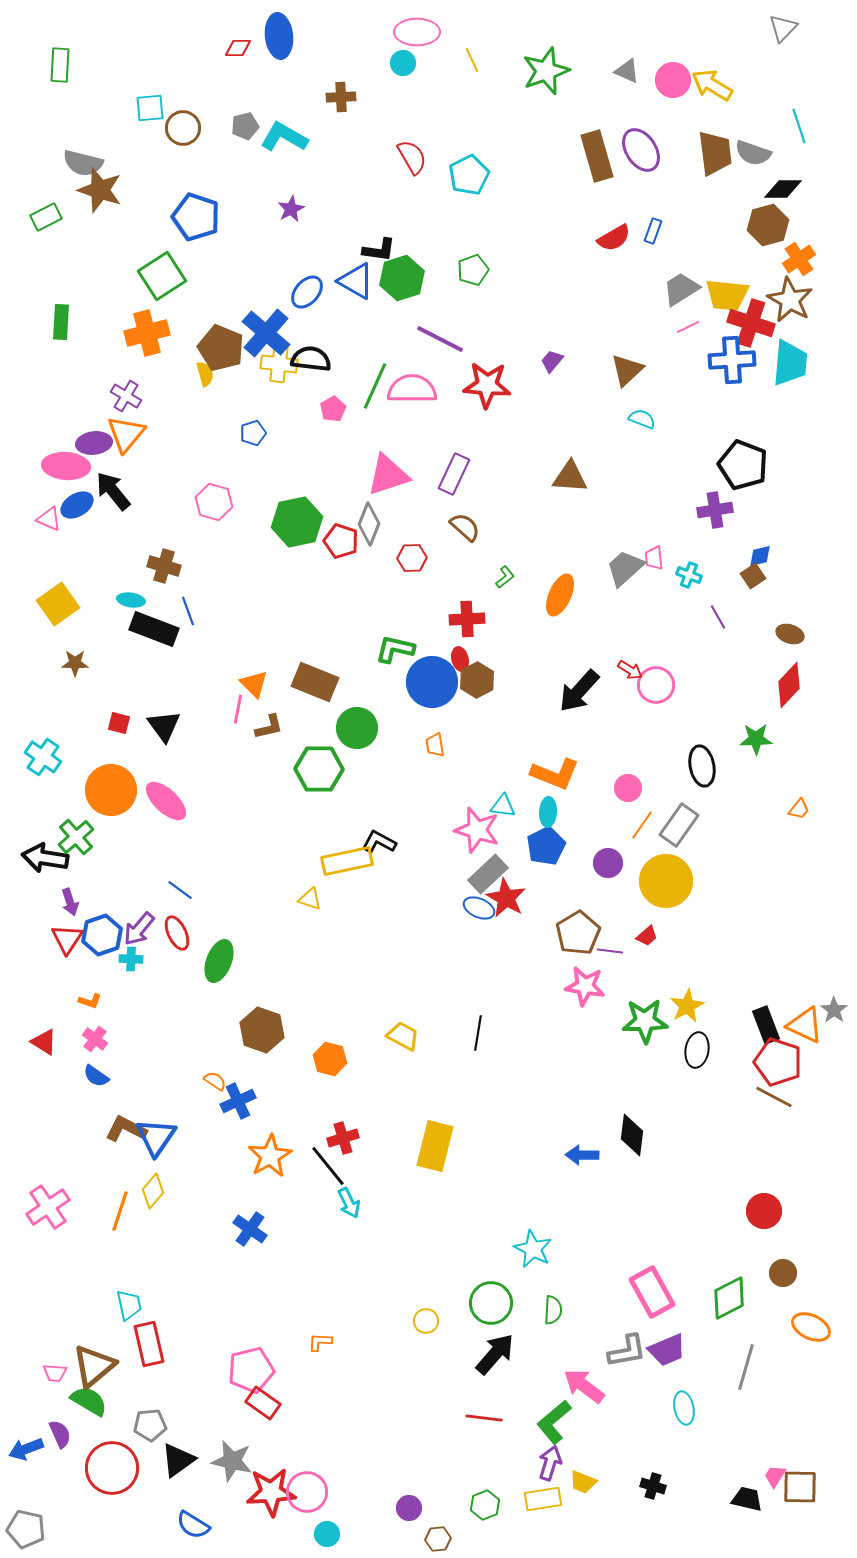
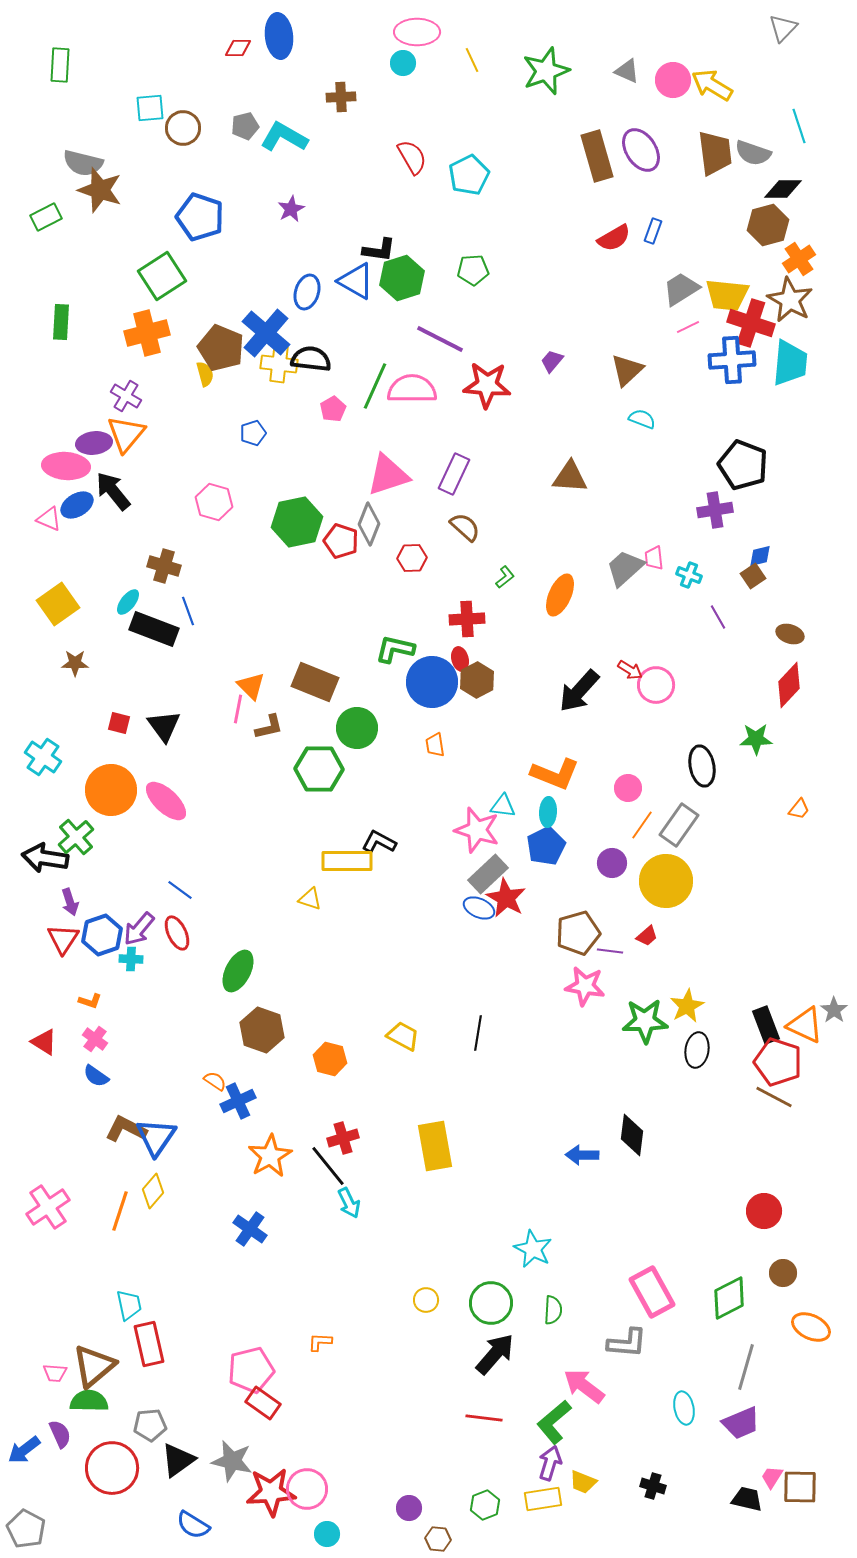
blue pentagon at (196, 217): moved 4 px right
green pentagon at (473, 270): rotated 16 degrees clockwise
blue ellipse at (307, 292): rotated 24 degrees counterclockwise
cyan ellipse at (131, 600): moved 3 px left, 2 px down; rotated 60 degrees counterclockwise
orange triangle at (254, 684): moved 3 px left, 2 px down
yellow rectangle at (347, 861): rotated 12 degrees clockwise
purple circle at (608, 863): moved 4 px right
brown pentagon at (578, 933): rotated 15 degrees clockwise
red triangle at (67, 939): moved 4 px left
green ellipse at (219, 961): moved 19 px right, 10 px down; rotated 6 degrees clockwise
yellow rectangle at (435, 1146): rotated 24 degrees counterclockwise
yellow circle at (426, 1321): moved 21 px up
purple trapezoid at (667, 1350): moved 74 px right, 73 px down
gray L-shape at (627, 1351): moved 8 px up; rotated 15 degrees clockwise
green semicircle at (89, 1401): rotated 30 degrees counterclockwise
blue arrow at (26, 1449): moved 2 px left, 1 px down; rotated 16 degrees counterclockwise
pink trapezoid at (775, 1476): moved 3 px left, 1 px down
pink circle at (307, 1492): moved 3 px up
gray pentagon at (26, 1529): rotated 15 degrees clockwise
brown hexagon at (438, 1539): rotated 10 degrees clockwise
